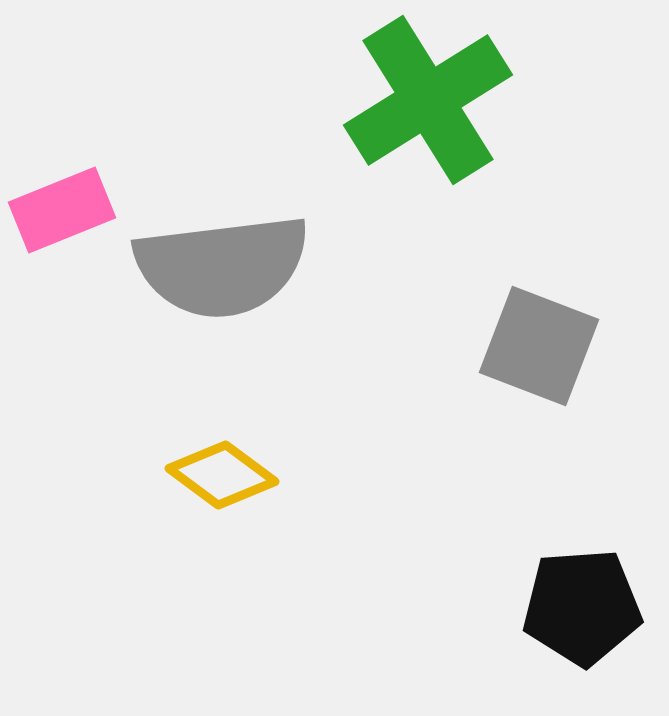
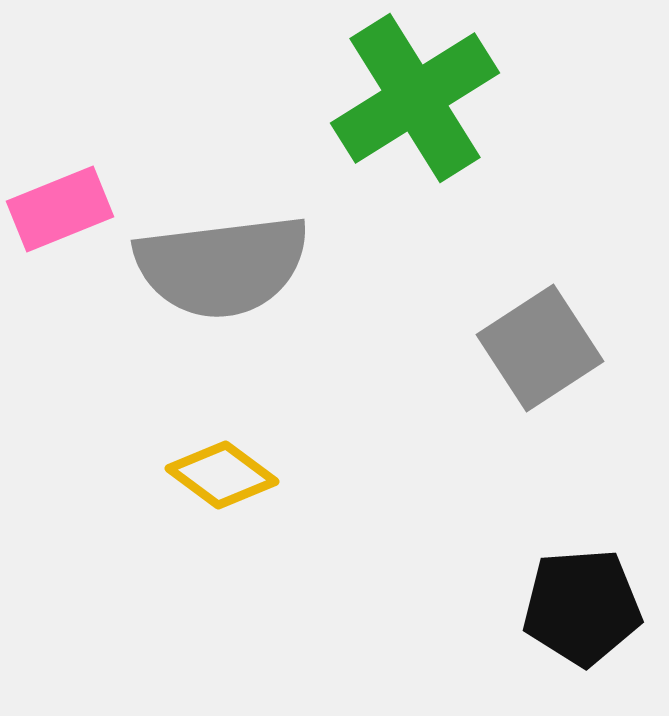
green cross: moved 13 px left, 2 px up
pink rectangle: moved 2 px left, 1 px up
gray square: moved 1 px right, 2 px down; rotated 36 degrees clockwise
